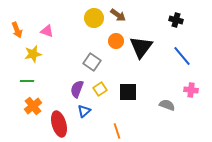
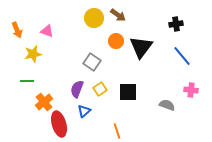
black cross: moved 4 px down; rotated 24 degrees counterclockwise
orange cross: moved 11 px right, 4 px up
